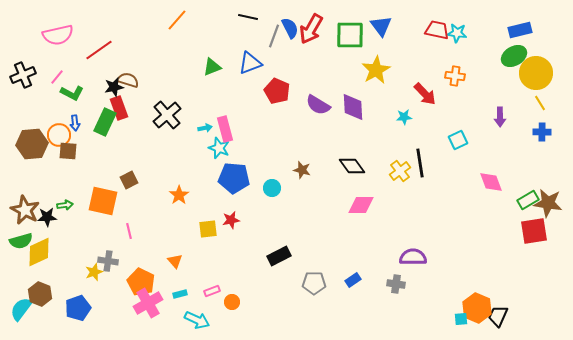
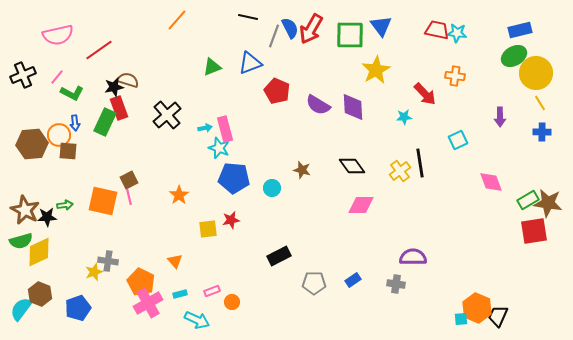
pink line at (129, 231): moved 34 px up
